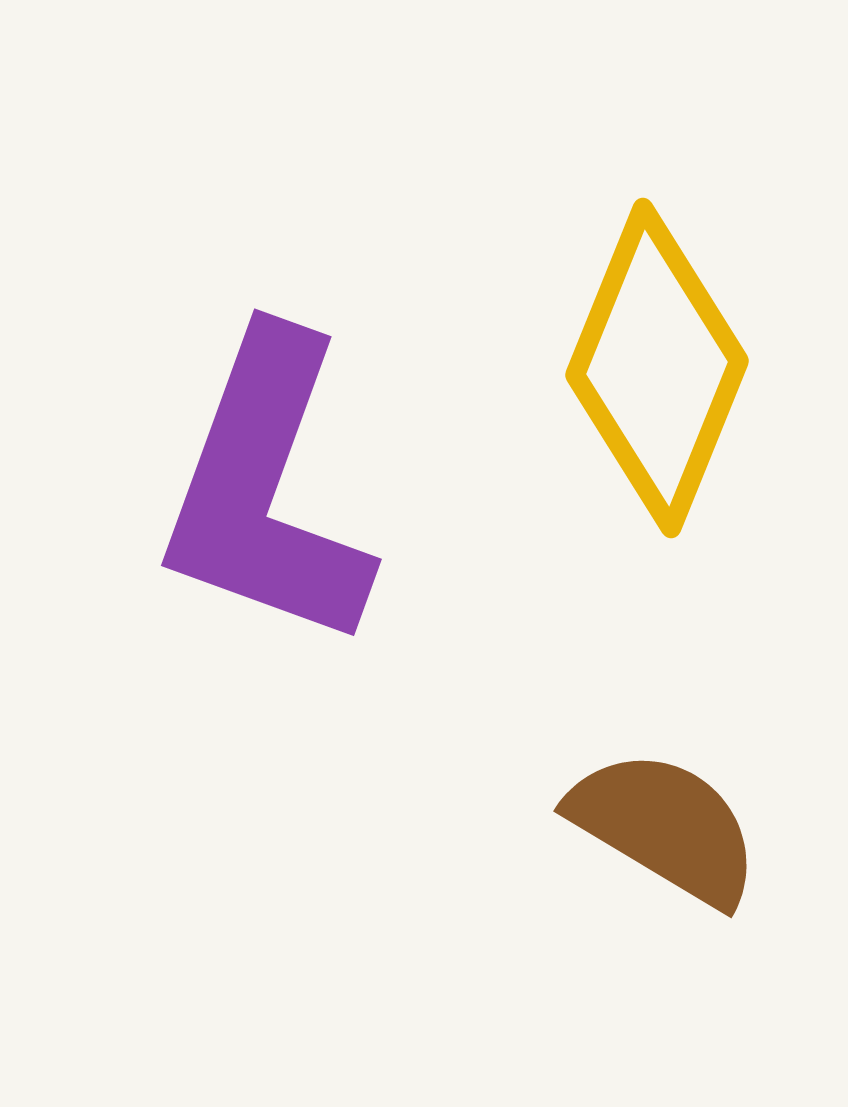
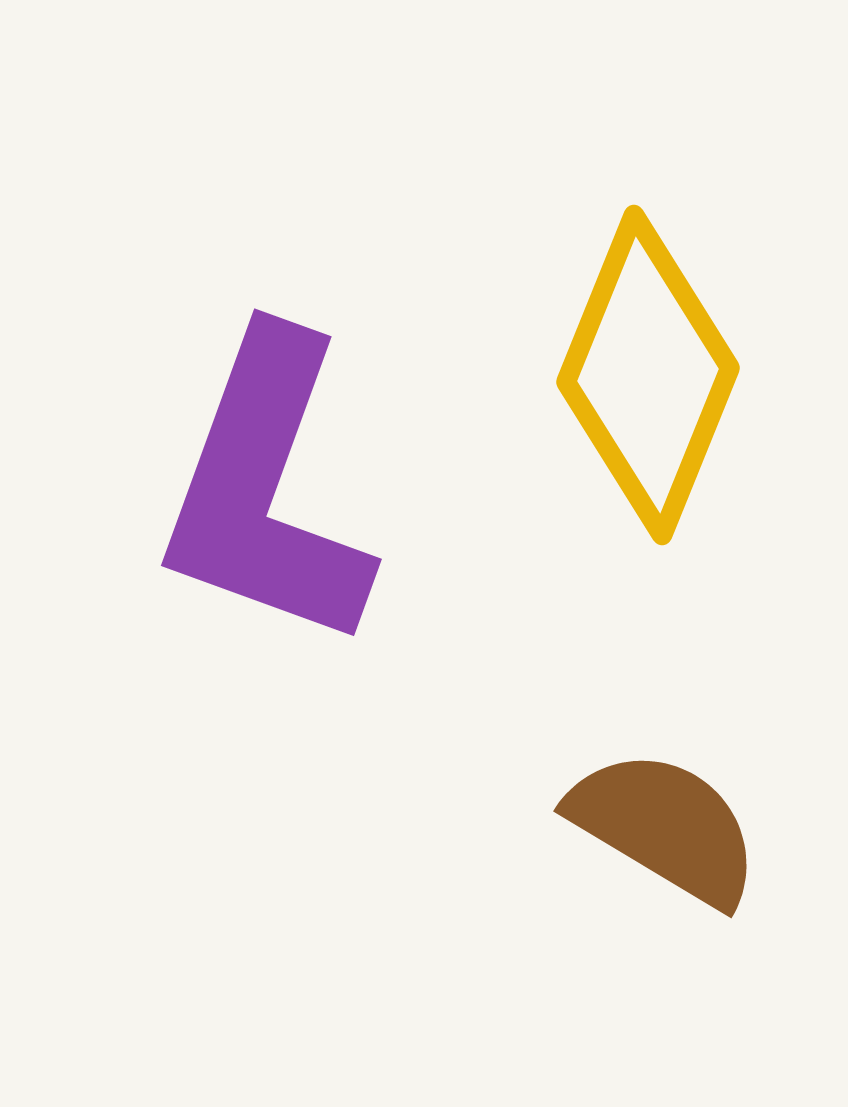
yellow diamond: moved 9 px left, 7 px down
